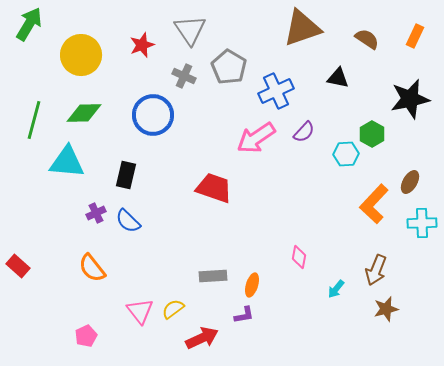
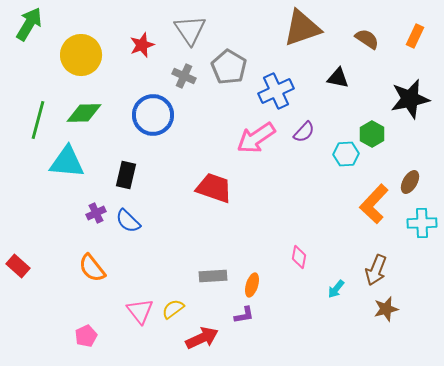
green line: moved 4 px right
